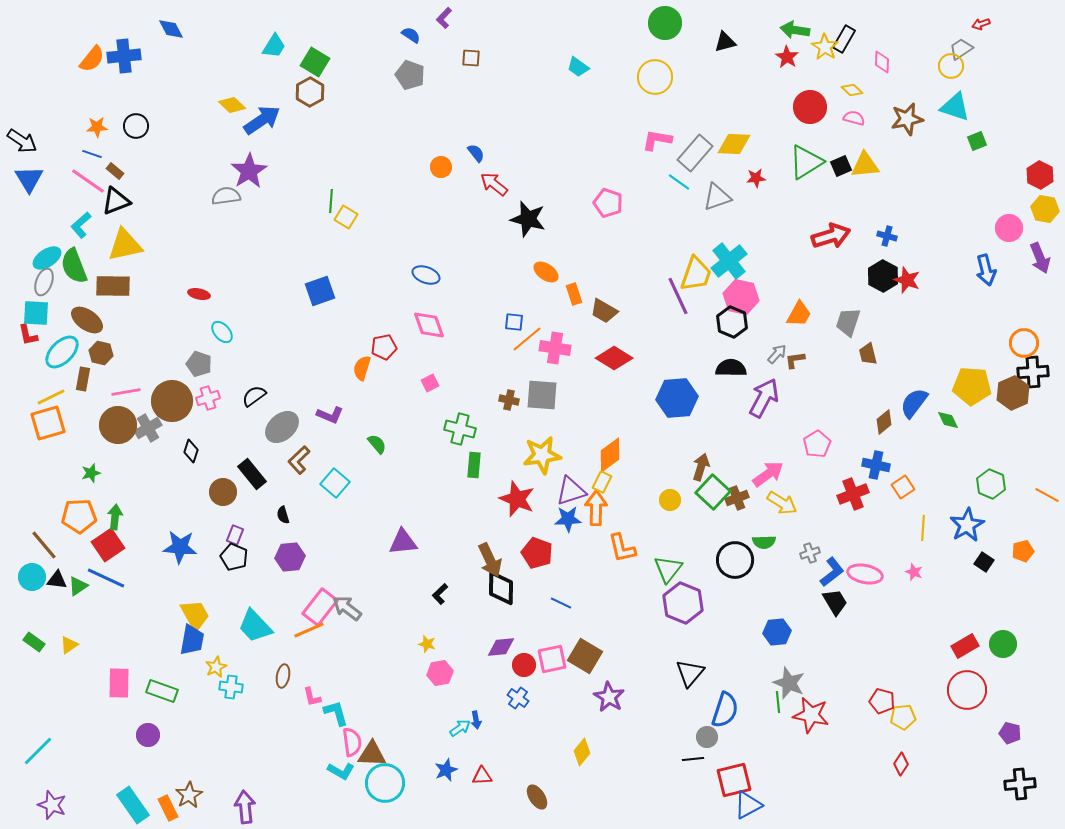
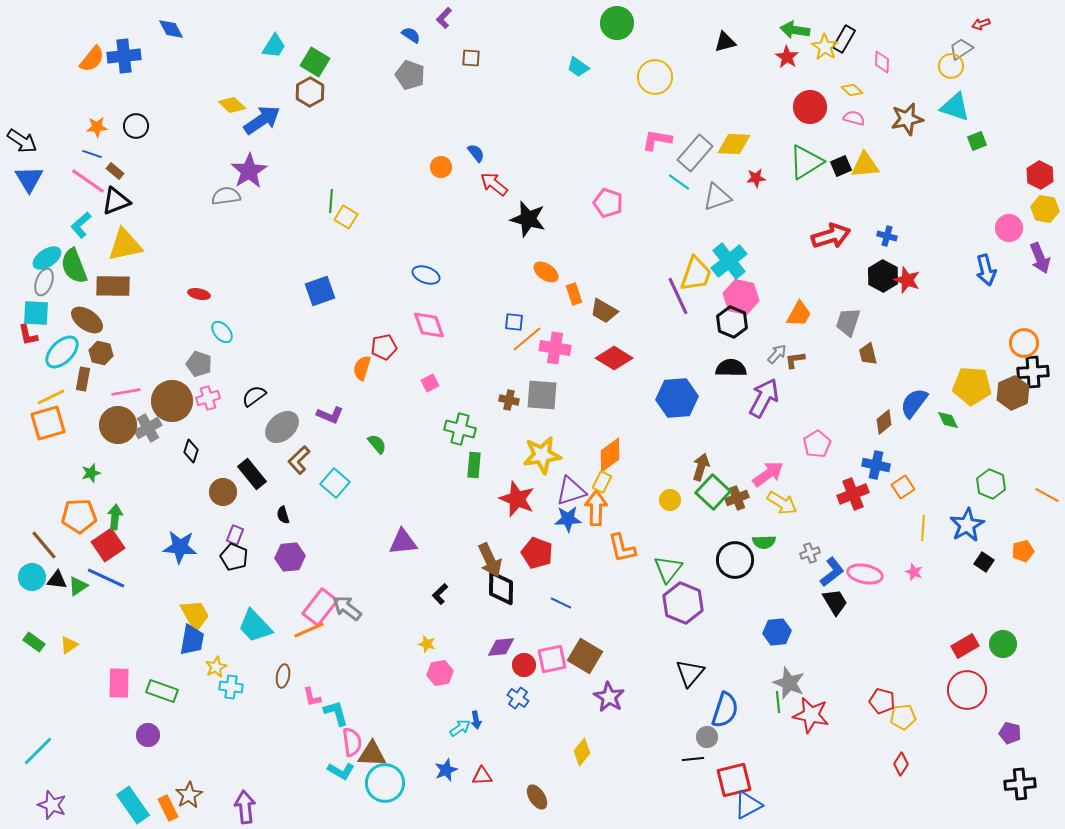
green circle at (665, 23): moved 48 px left
